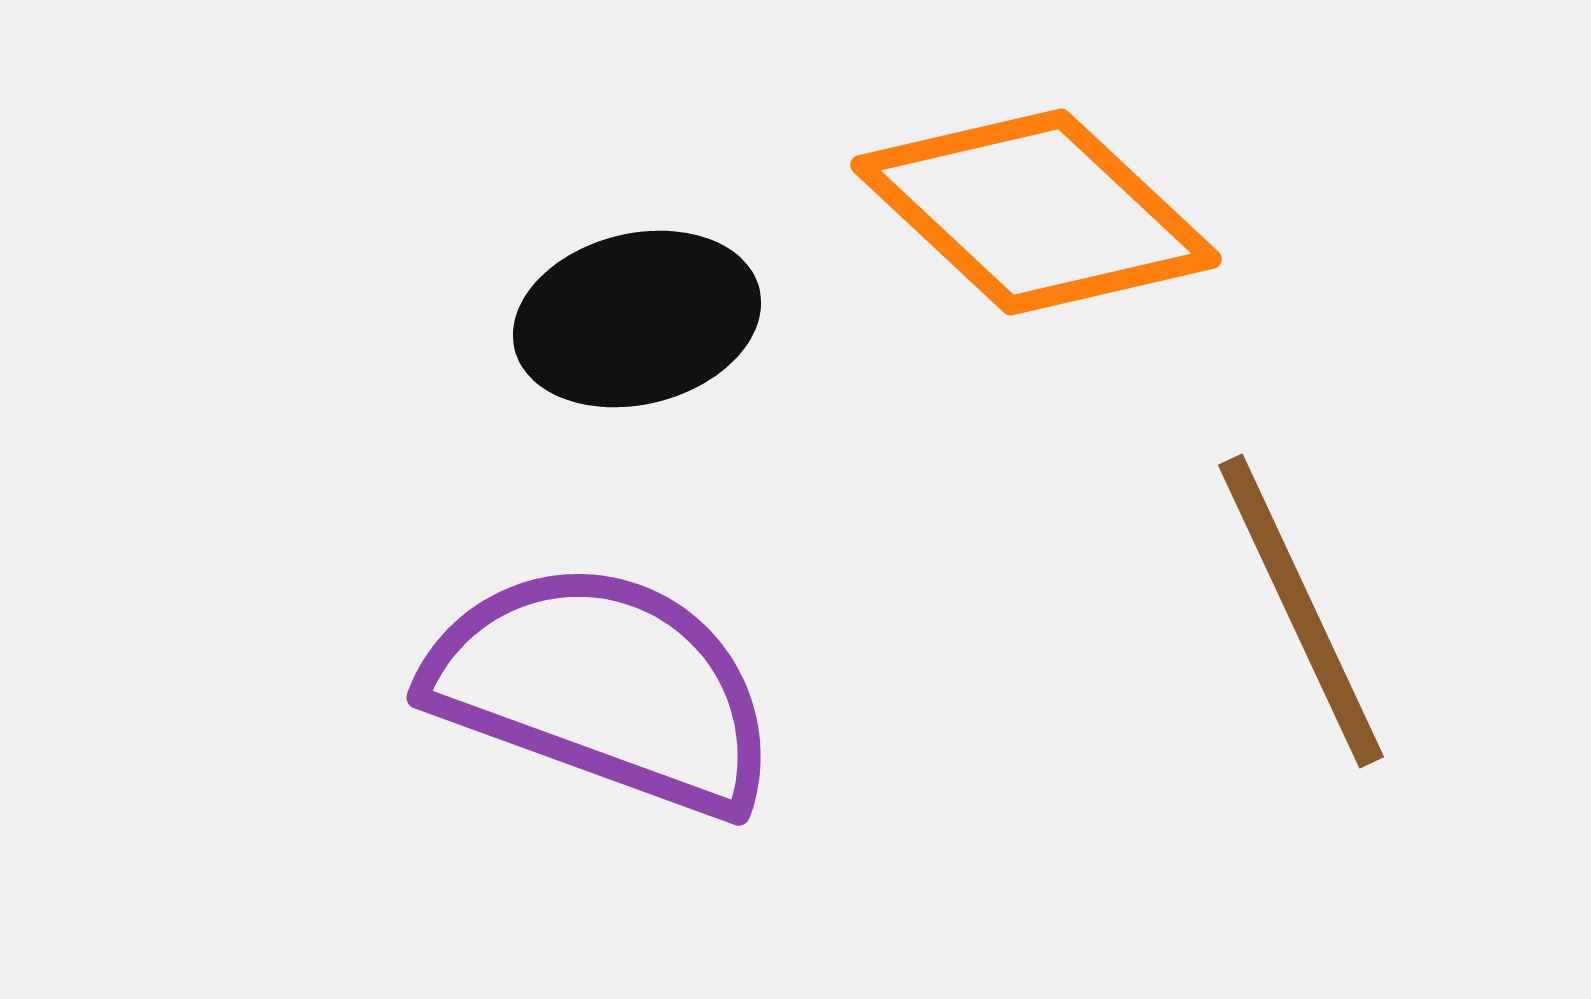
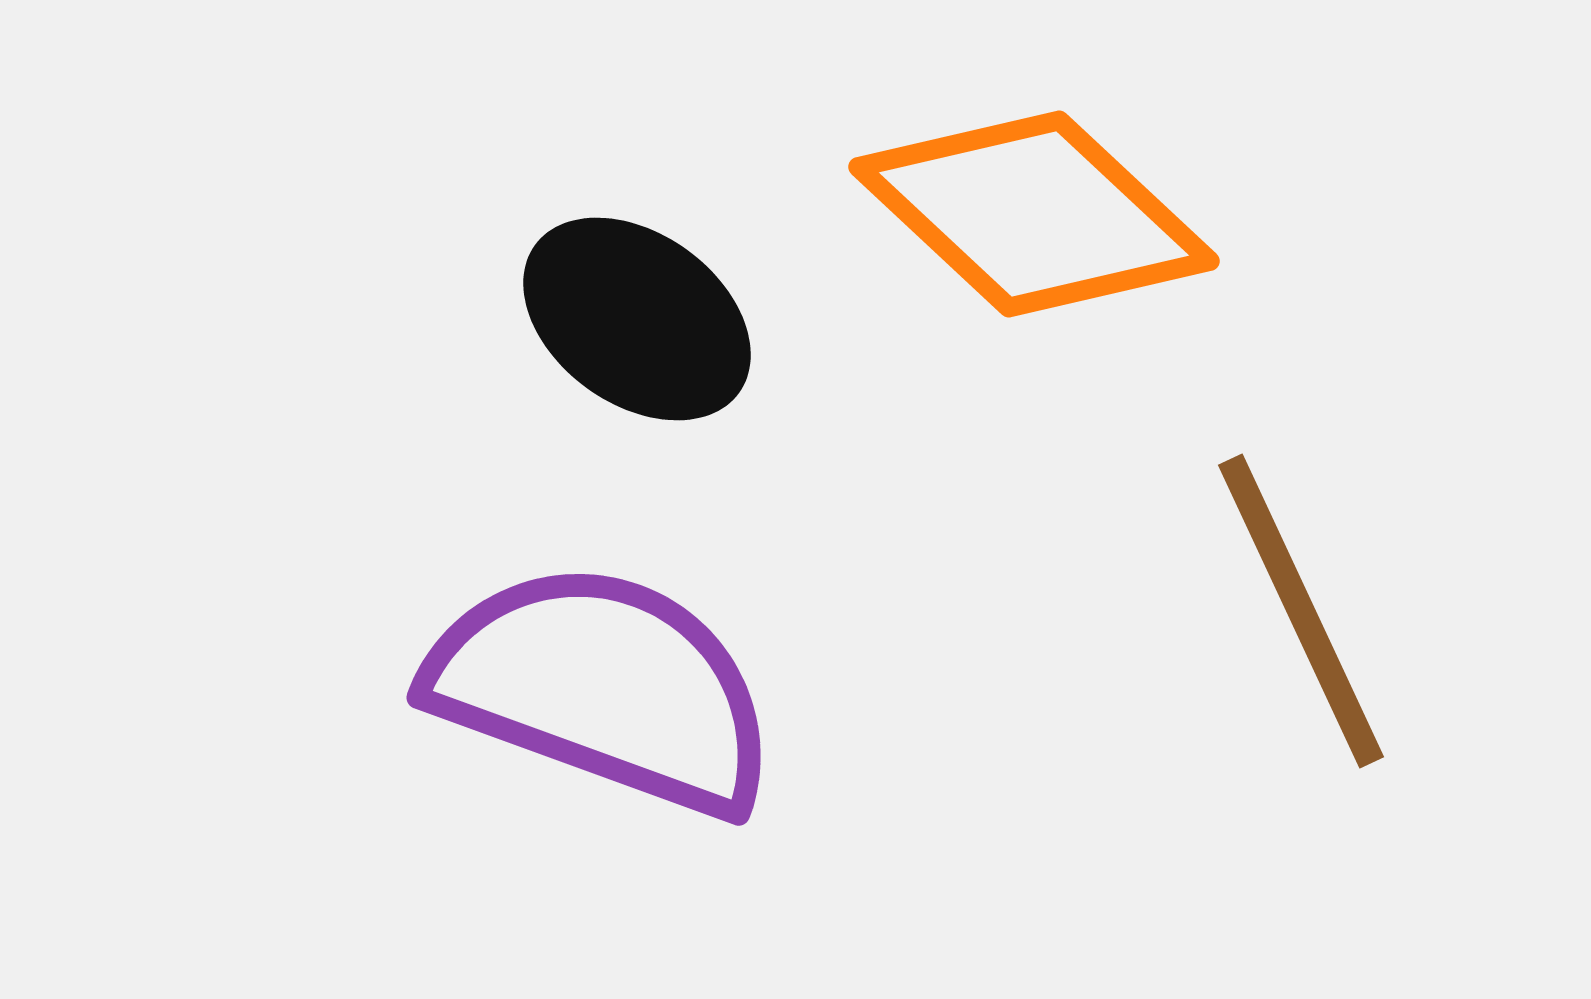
orange diamond: moved 2 px left, 2 px down
black ellipse: rotated 50 degrees clockwise
